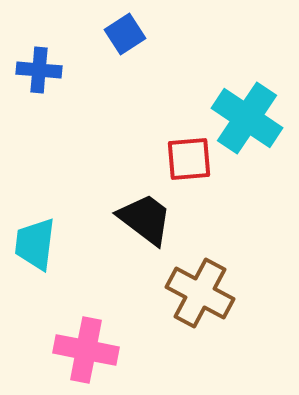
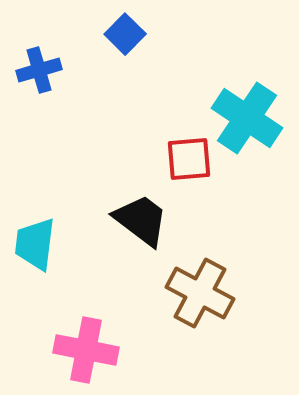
blue square: rotated 12 degrees counterclockwise
blue cross: rotated 21 degrees counterclockwise
black trapezoid: moved 4 px left, 1 px down
